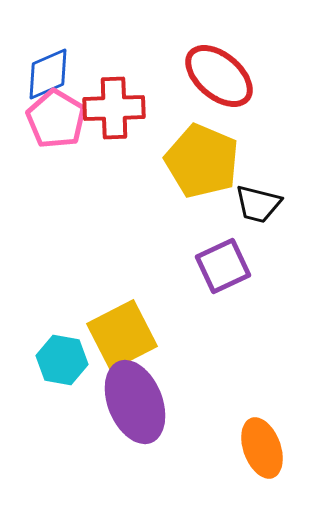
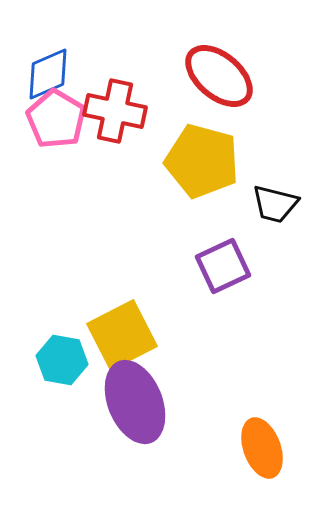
red cross: moved 1 px right, 3 px down; rotated 14 degrees clockwise
yellow pentagon: rotated 8 degrees counterclockwise
black trapezoid: moved 17 px right
